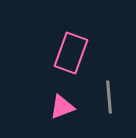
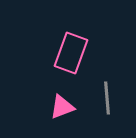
gray line: moved 2 px left, 1 px down
